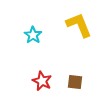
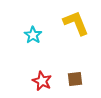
yellow L-shape: moved 3 px left, 2 px up
brown square: moved 3 px up; rotated 14 degrees counterclockwise
